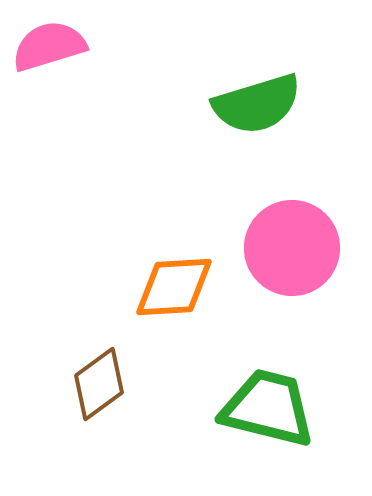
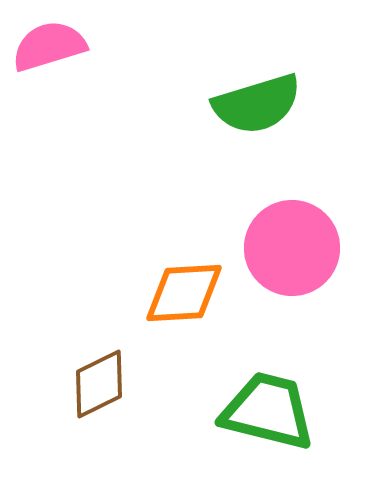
orange diamond: moved 10 px right, 6 px down
brown diamond: rotated 10 degrees clockwise
green trapezoid: moved 3 px down
